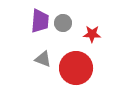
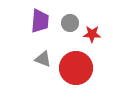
gray circle: moved 7 px right
